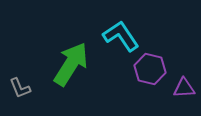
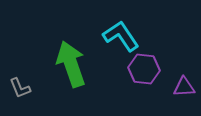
green arrow: rotated 51 degrees counterclockwise
purple hexagon: moved 6 px left; rotated 8 degrees counterclockwise
purple triangle: moved 1 px up
